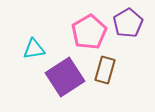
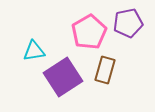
purple pentagon: rotated 20 degrees clockwise
cyan triangle: moved 2 px down
purple square: moved 2 px left
